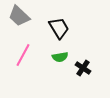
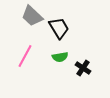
gray trapezoid: moved 13 px right
pink line: moved 2 px right, 1 px down
